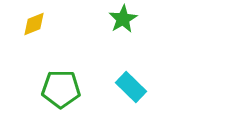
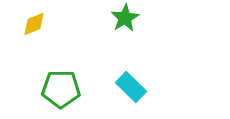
green star: moved 2 px right, 1 px up
